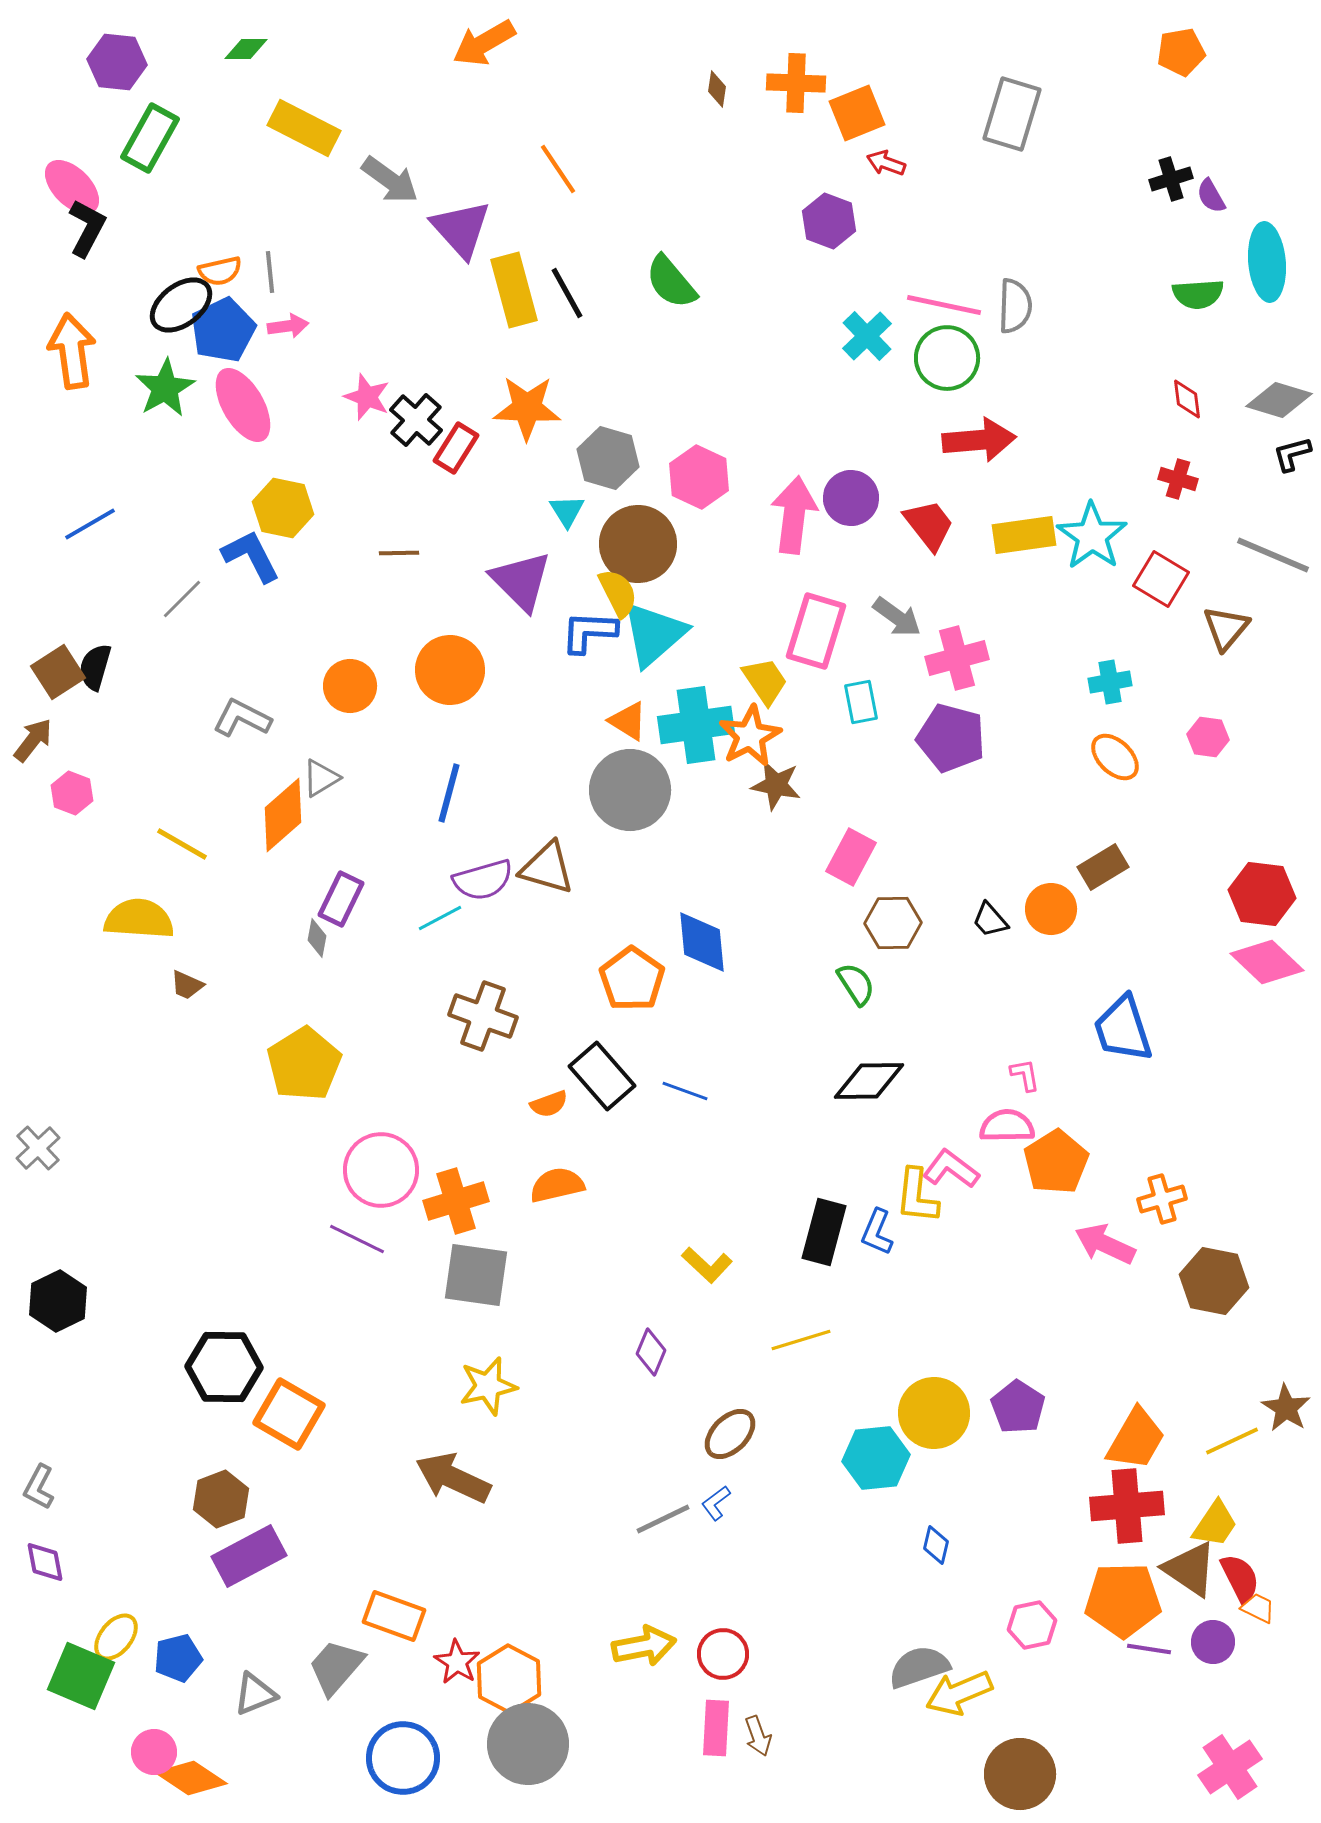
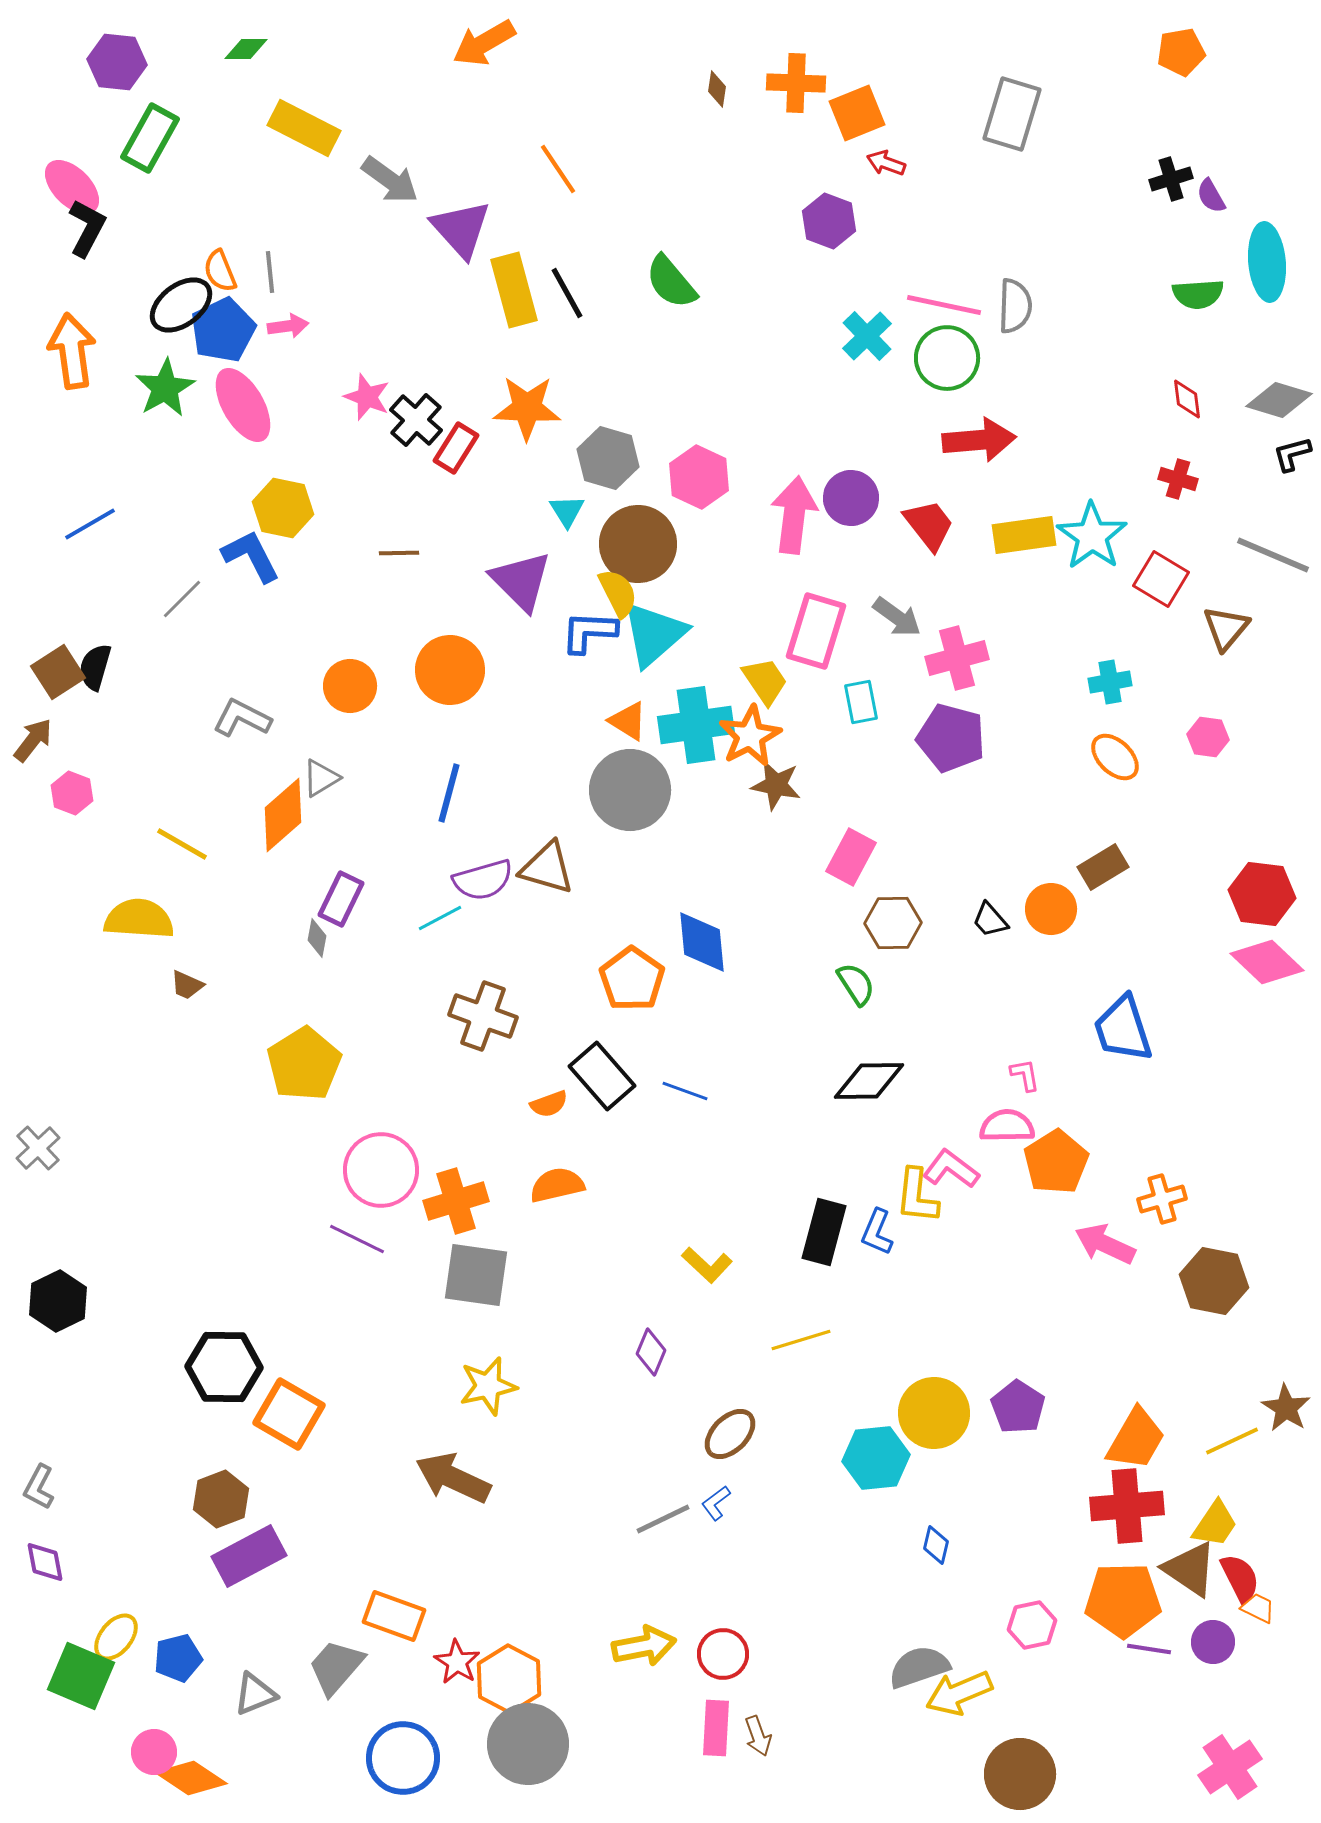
orange semicircle at (220, 271): rotated 81 degrees clockwise
